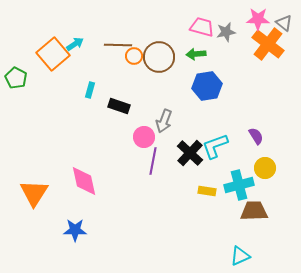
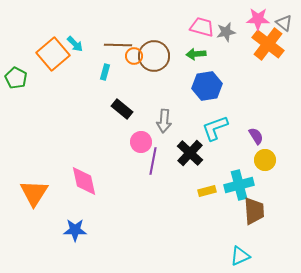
cyan arrow: rotated 78 degrees clockwise
brown circle: moved 5 px left, 1 px up
cyan rectangle: moved 15 px right, 18 px up
black rectangle: moved 3 px right, 3 px down; rotated 20 degrees clockwise
gray arrow: rotated 15 degrees counterclockwise
pink circle: moved 3 px left, 5 px down
cyan L-shape: moved 18 px up
yellow circle: moved 8 px up
yellow rectangle: rotated 24 degrees counterclockwise
brown trapezoid: rotated 88 degrees clockwise
